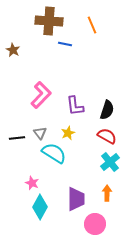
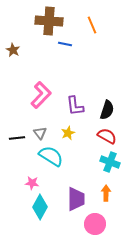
cyan semicircle: moved 3 px left, 3 px down
cyan cross: rotated 30 degrees counterclockwise
pink star: rotated 16 degrees counterclockwise
orange arrow: moved 1 px left
